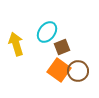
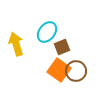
brown circle: moved 2 px left
